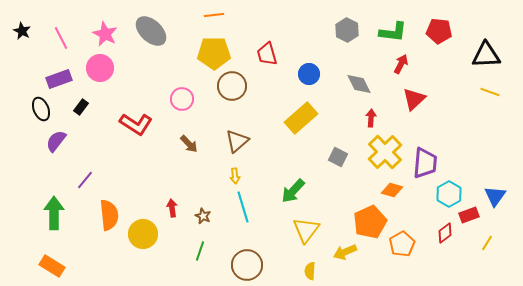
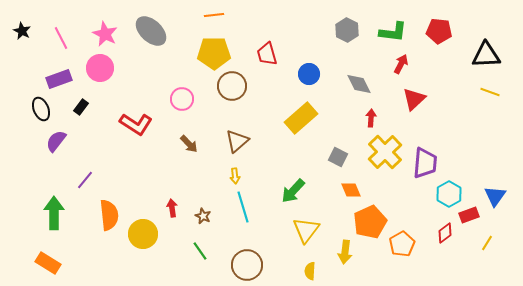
orange diamond at (392, 190): moved 41 px left; rotated 50 degrees clockwise
green line at (200, 251): rotated 54 degrees counterclockwise
yellow arrow at (345, 252): rotated 60 degrees counterclockwise
orange rectangle at (52, 266): moved 4 px left, 3 px up
